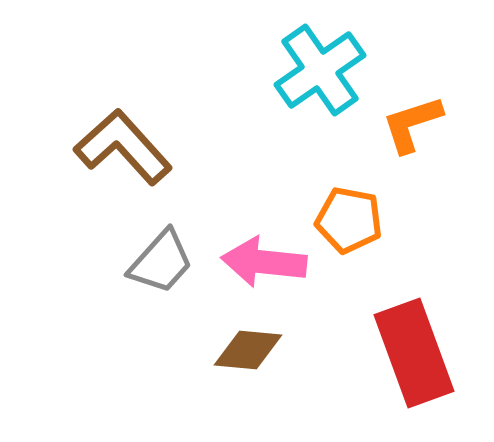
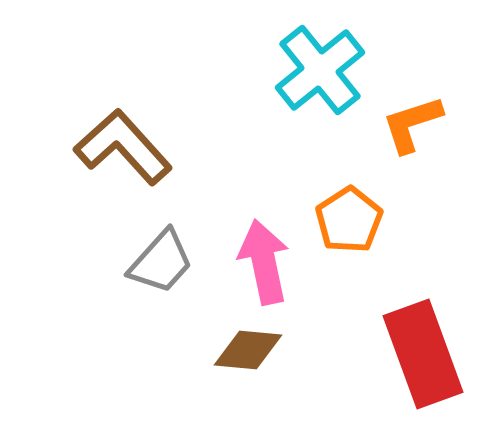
cyan cross: rotated 4 degrees counterclockwise
orange pentagon: rotated 28 degrees clockwise
pink arrow: rotated 72 degrees clockwise
red rectangle: moved 9 px right, 1 px down
